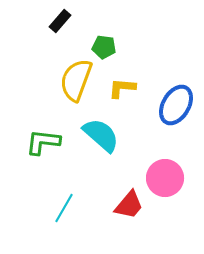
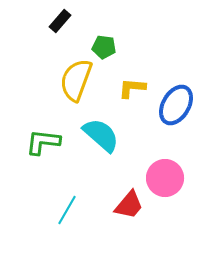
yellow L-shape: moved 10 px right
cyan line: moved 3 px right, 2 px down
